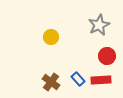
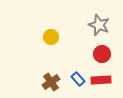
gray star: rotated 25 degrees counterclockwise
red circle: moved 5 px left, 2 px up
brown cross: rotated 18 degrees clockwise
